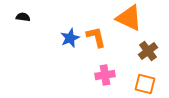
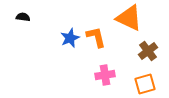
orange square: rotated 30 degrees counterclockwise
